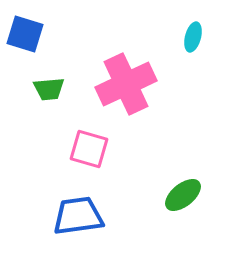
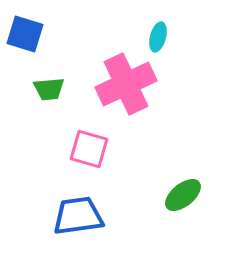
cyan ellipse: moved 35 px left
